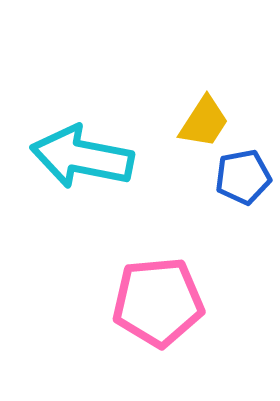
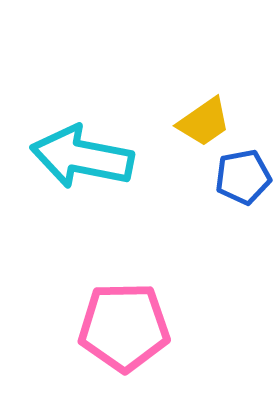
yellow trapezoid: rotated 22 degrees clockwise
pink pentagon: moved 34 px left, 25 px down; rotated 4 degrees clockwise
